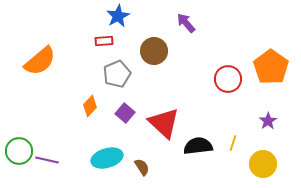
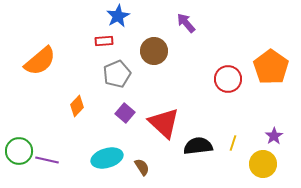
orange diamond: moved 13 px left
purple star: moved 6 px right, 15 px down
